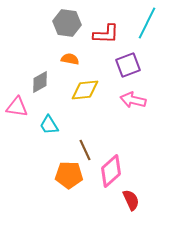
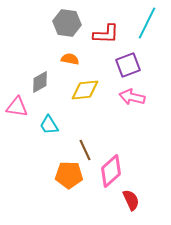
pink arrow: moved 1 px left, 3 px up
